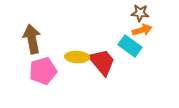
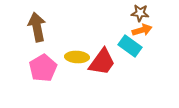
brown arrow: moved 5 px right, 12 px up
red trapezoid: rotated 76 degrees clockwise
pink pentagon: moved 3 px up; rotated 16 degrees counterclockwise
